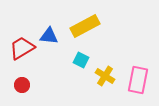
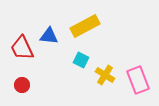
red trapezoid: rotated 84 degrees counterclockwise
yellow cross: moved 1 px up
pink rectangle: rotated 32 degrees counterclockwise
